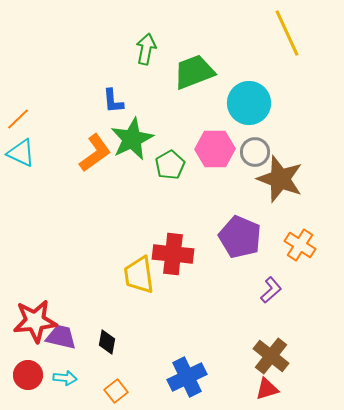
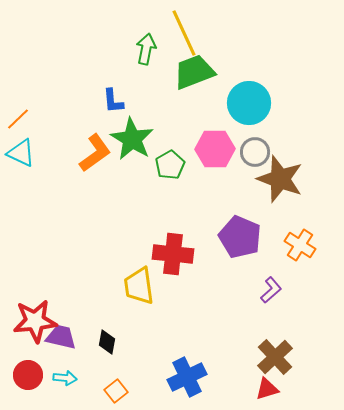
yellow line: moved 103 px left
green star: rotated 15 degrees counterclockwise
yellow trapezoid: moved 11 px down
brown cross: moved 4 px right, 1 px down; rotated 9 degrees clockwise
